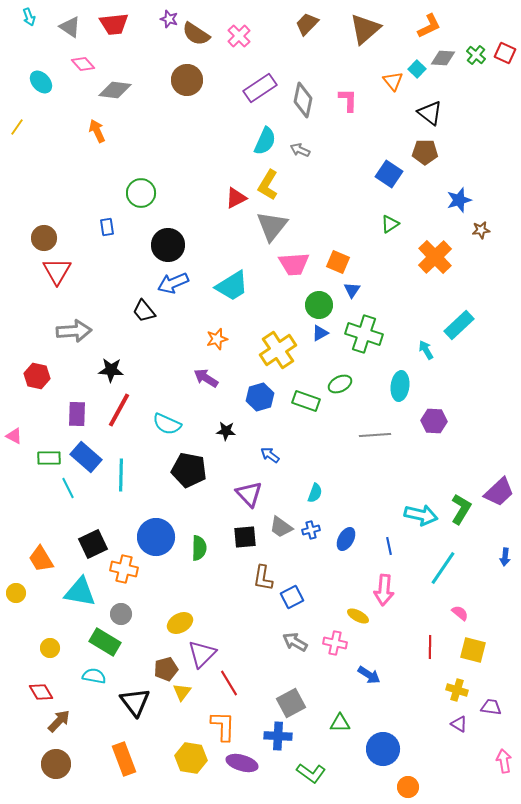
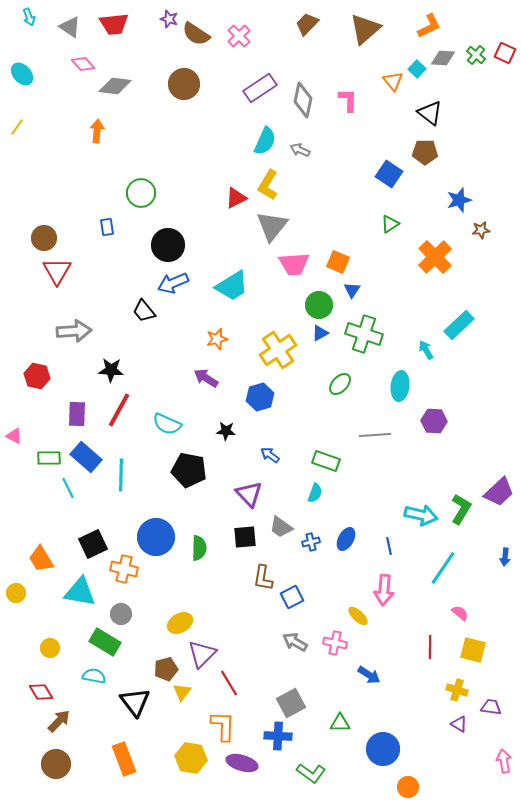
brown circle at (187, 80): moved 3 px left, 4 px down
cyan ellipse at (41, 82): moved 19 px left, 8 px up
gray diamond at (115, 90): moved 4 px up
orange arrow at (97, 131): rotated 30 degrees clockwise
green ellipse at (340, 384): rotated 20 degrees counterclockwise
green rectangle at (306, 401): moved 20 px right, 60 px down
blue cross at (311, 530): moved 12 px down
yellow ellipse at (358, 616): rotated 15 degrees clockwise
